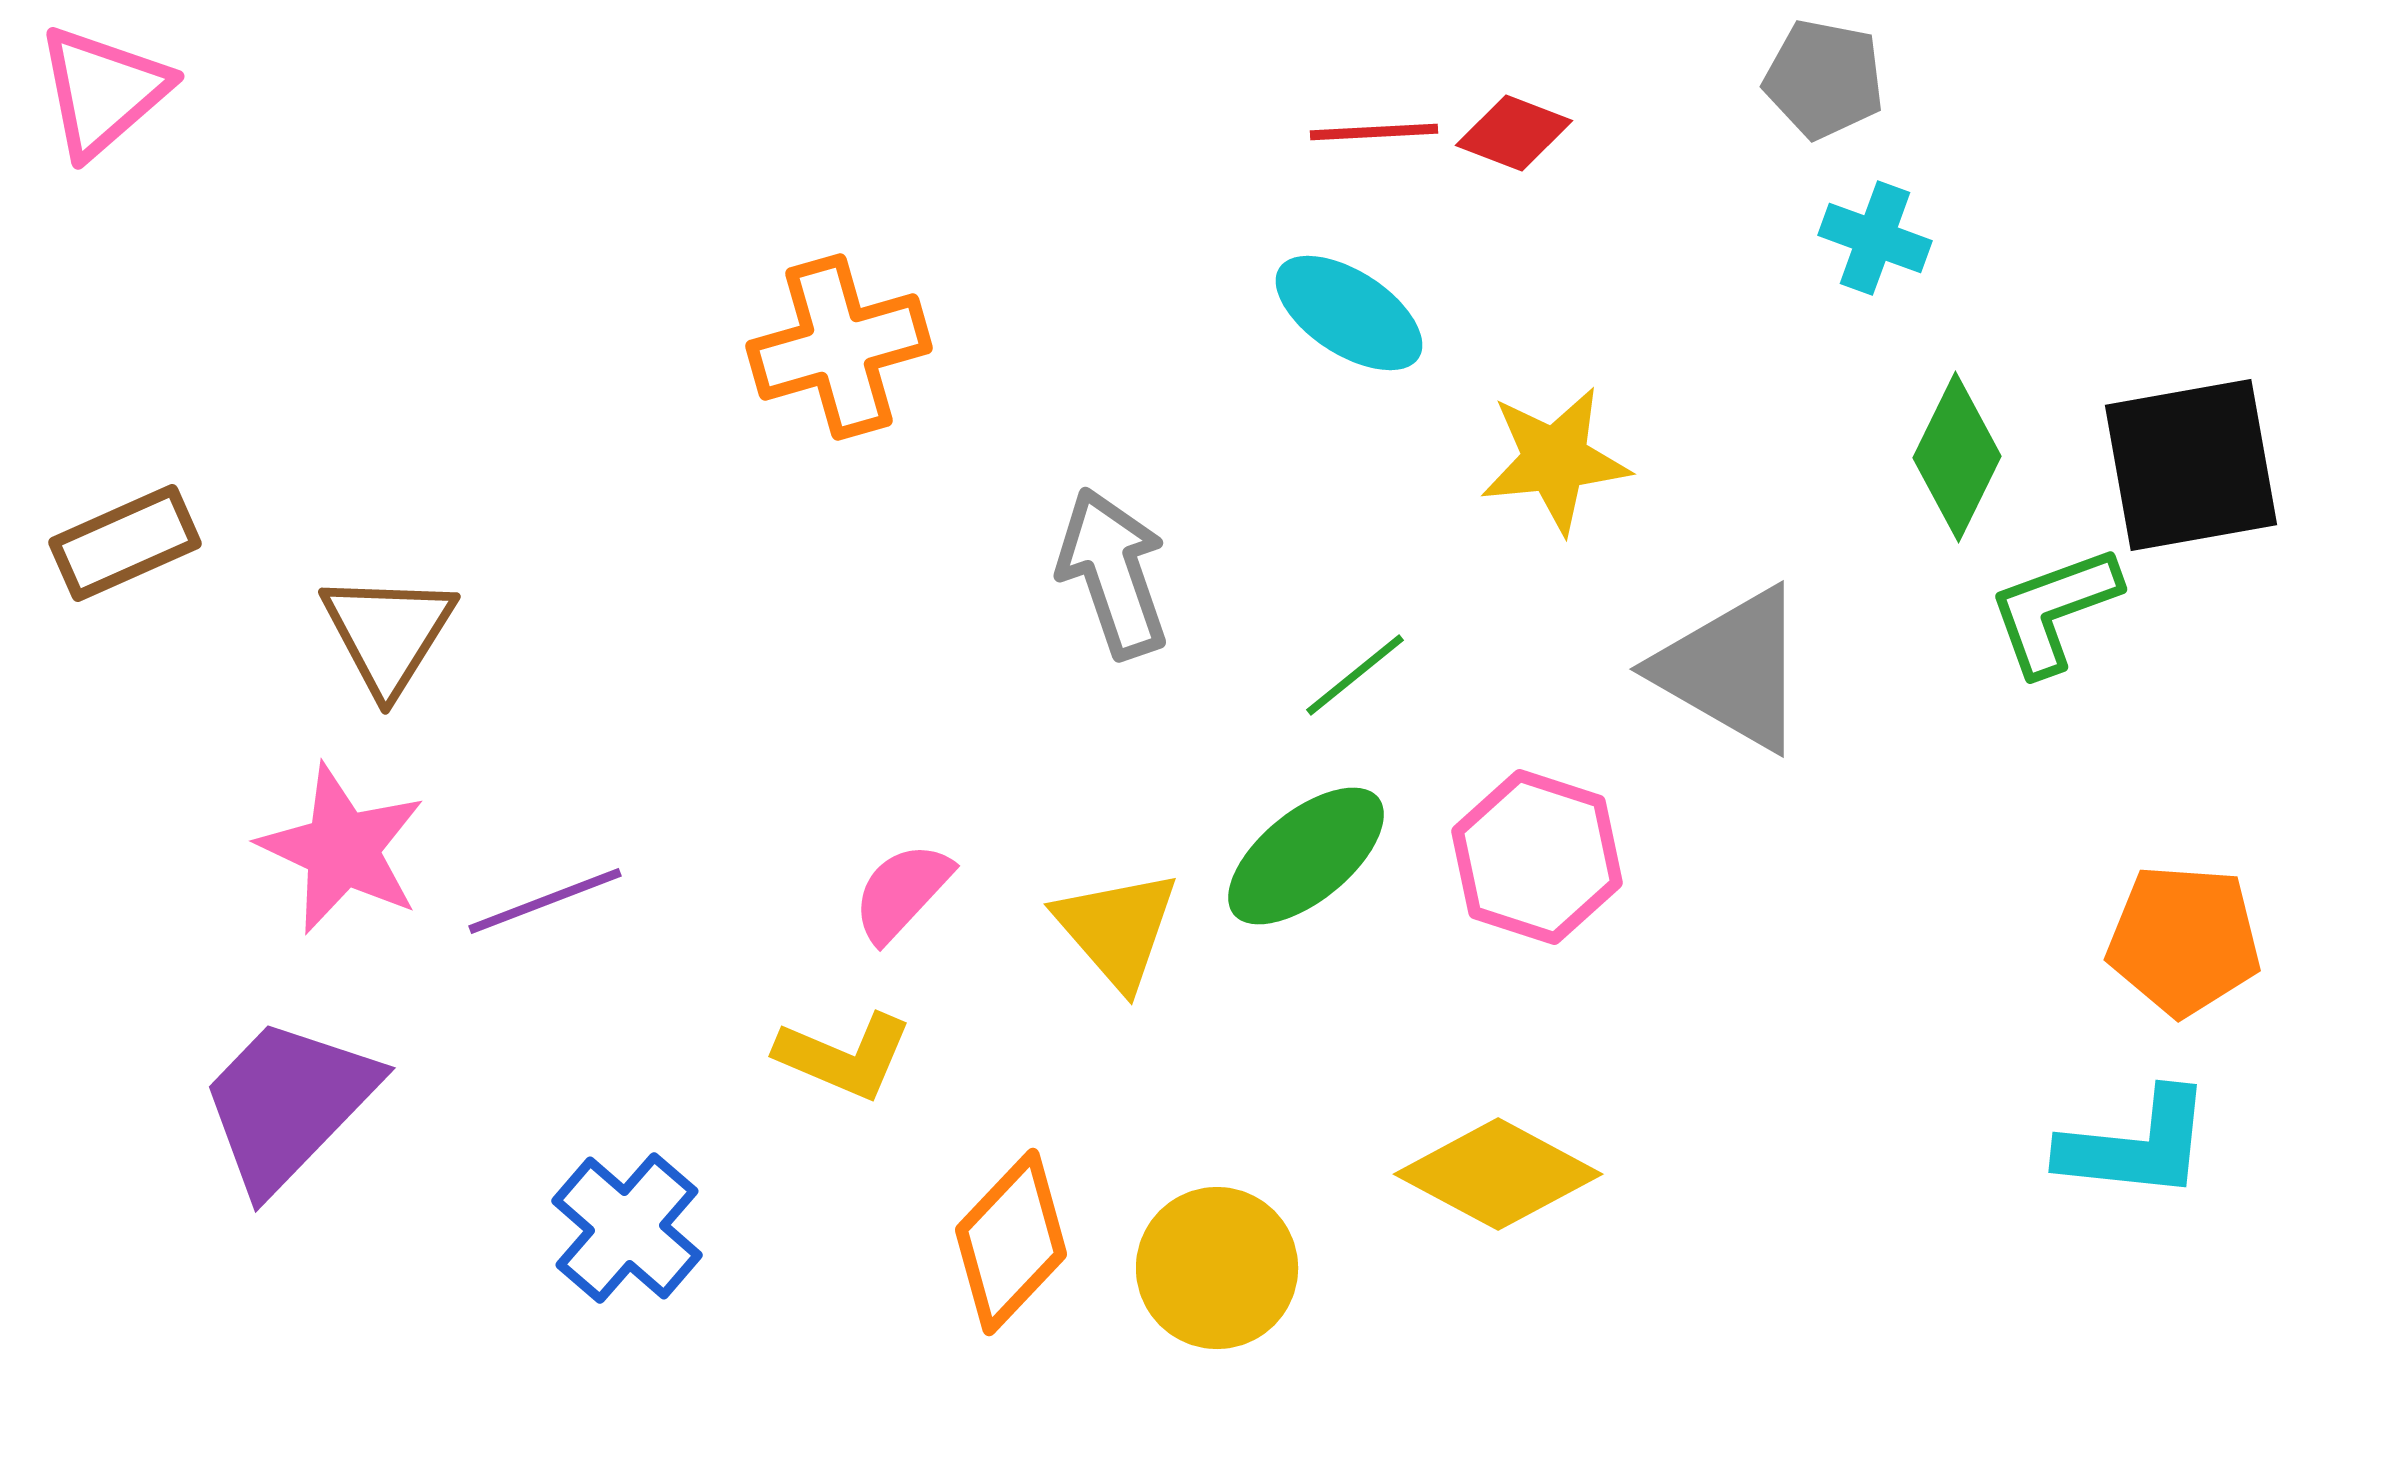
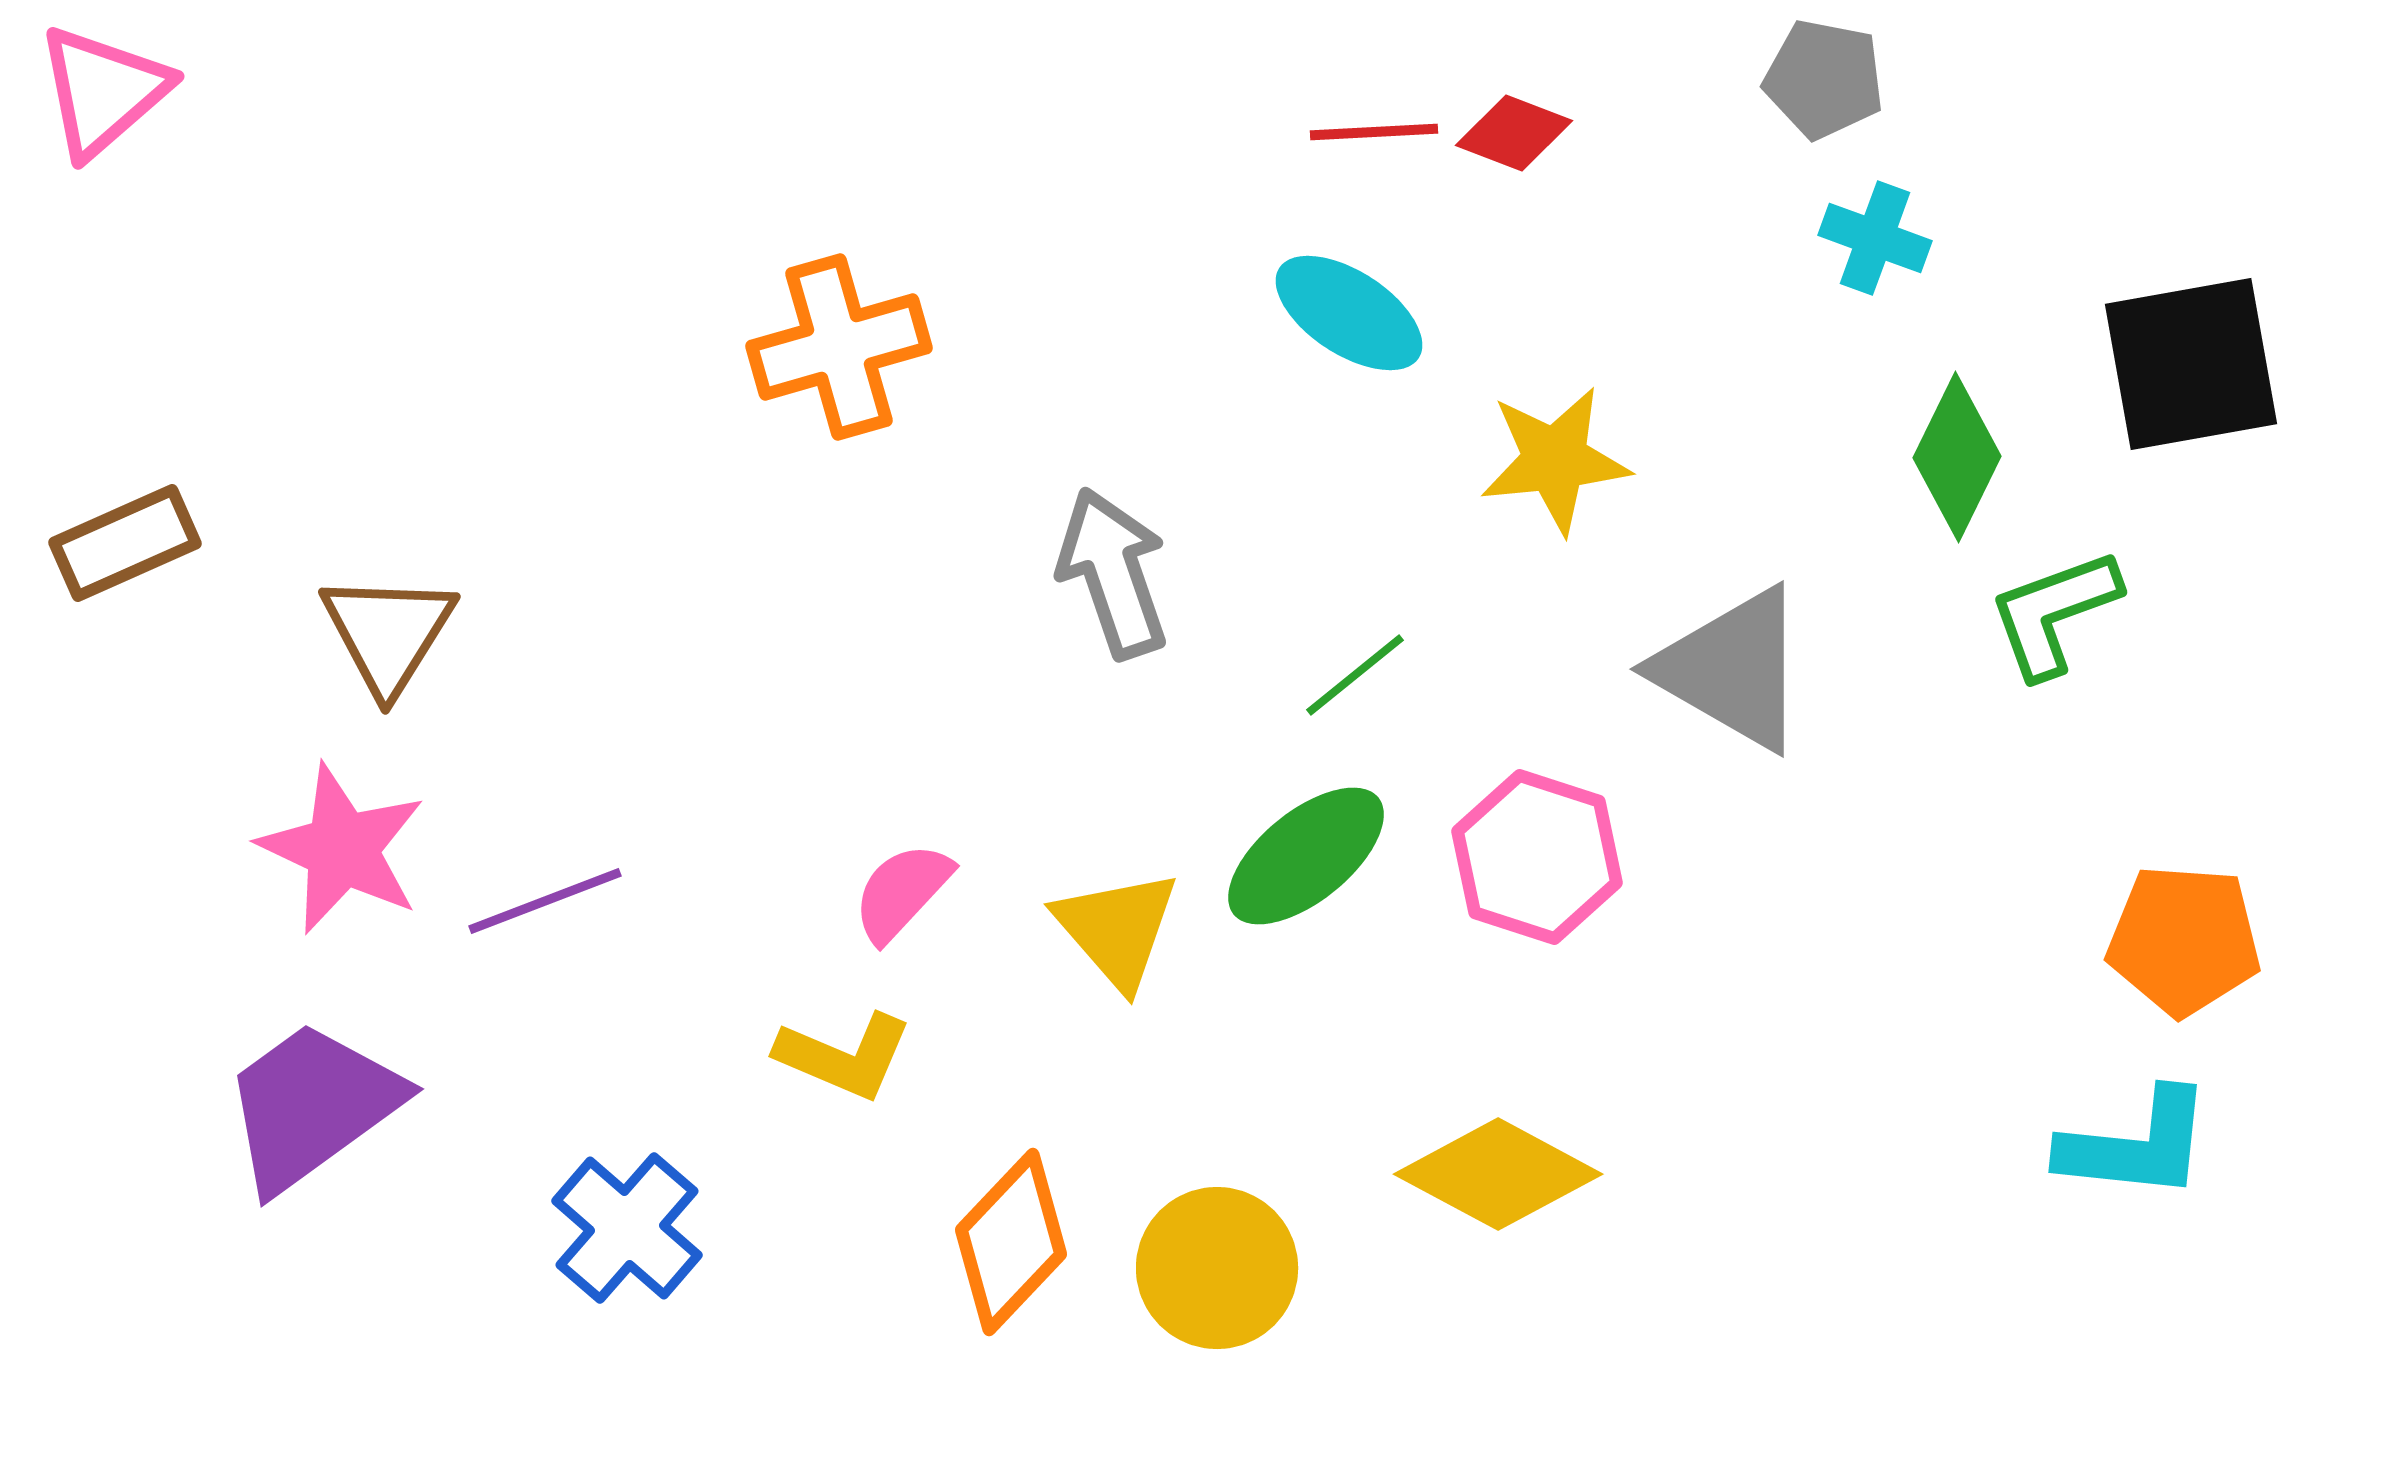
black square: moved 101 px up
green L-shape: moved 3 px down
purple trapezoid: moved 24 px right, 2 px down; rotated 10 degrees clockwise
